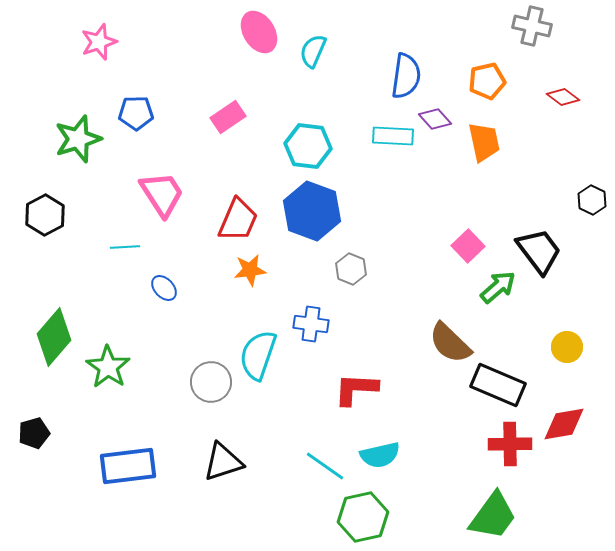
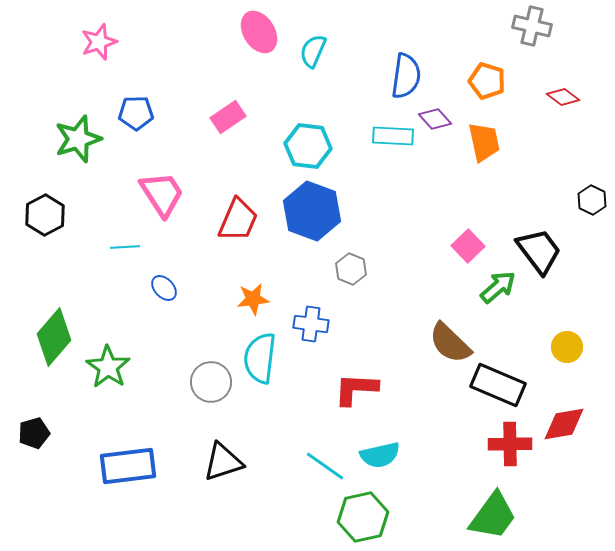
orange pentagon at (487, 81): rotated 30 degrees clockwise
orange star at (250, 270): moved 3 px right, 29 px down
cyan semicircle at (258, 355): moved 2 px right, 3 px down; rotated 12 degrees counterclockwise
